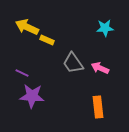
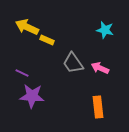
cyan star: moved 2 px down; rotated 18 degrees clockwise
